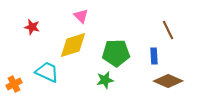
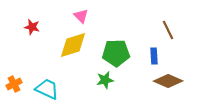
cyan trapezoid: moved 17 px down
